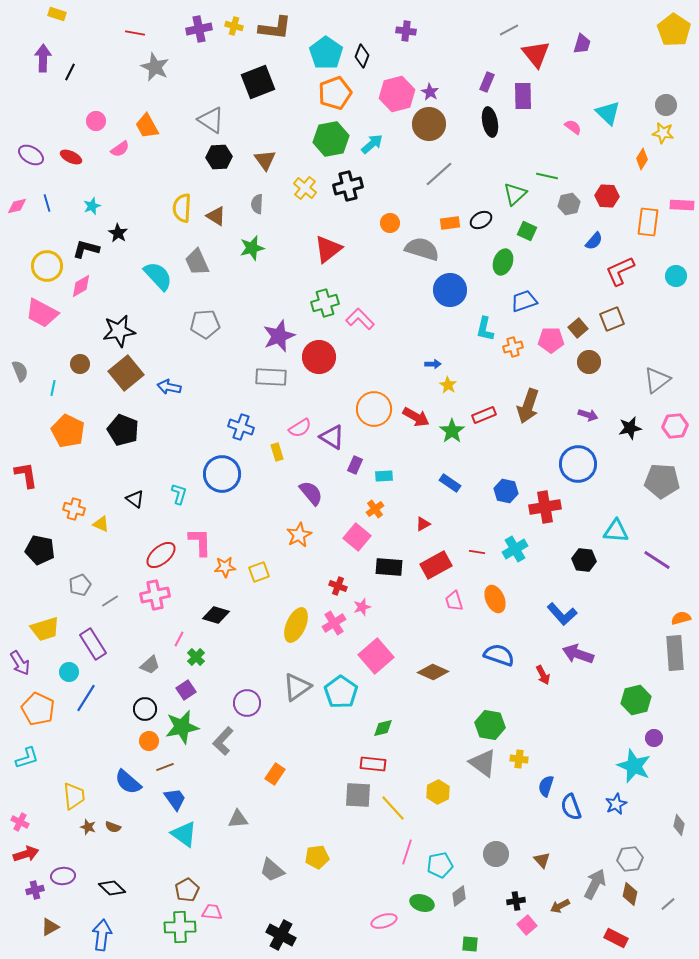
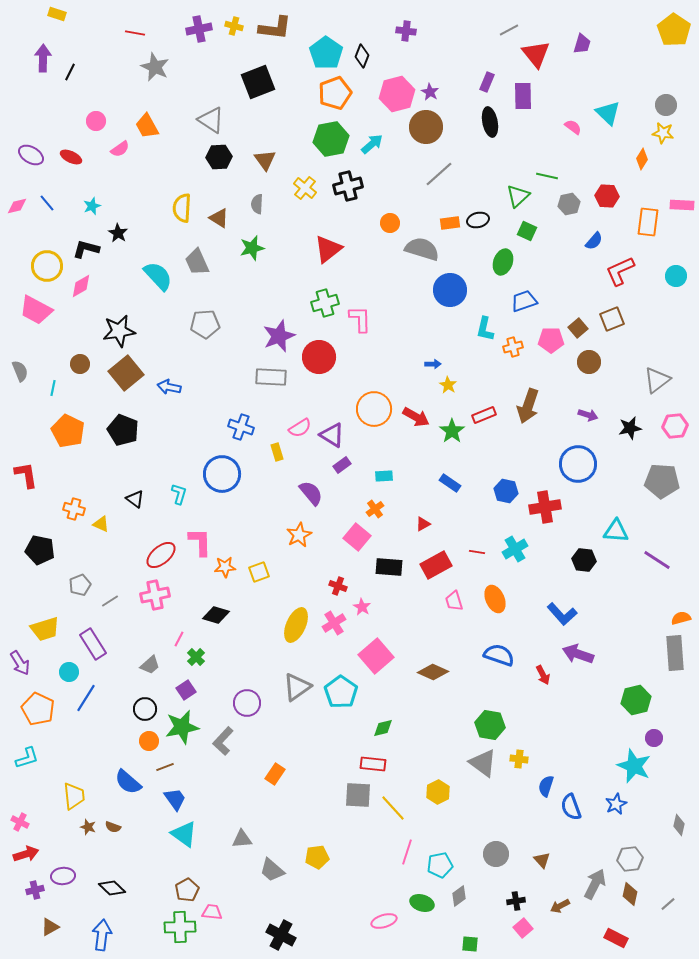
brown circle at (429, 124): moved 3 px left, 3 px down
green triangle at (515, 194): moved 3 px right, 2 px down
blue line at (47, 203): rotated 24 degrees counterclockwise
brown triangle at (216, 216): moved 3 px right, 2 px down
black ellipse at (481, 220): moved 3 px left; rotated 15 degrees clockwise
pink trapezoid at (42, 313): moved 6 px left, 3 px up
pink L-shape at (360, 319): rotated 44 degrees clockwise
purple triangle at (332, 437): moved 2 px up
purple rectangle at (355, 465): moved 13 px left; rotated 30 degrees clockwise
pink star at (362, 607): rotated 24 degrees counterclockwise
gray triangle at (238, 819): moved 4 px right, 20 px down
pink square at (527, 925): moved 4 px left, 3 px down
